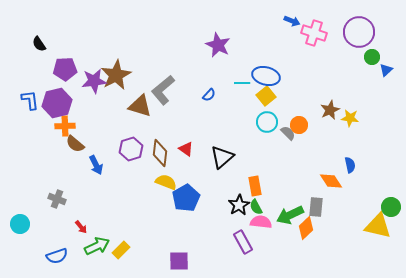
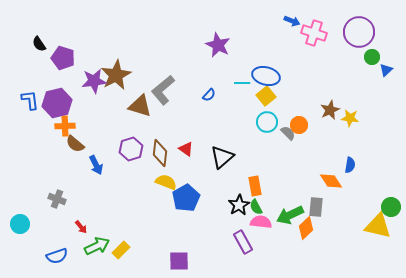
purple pentagon at (65, 69): moved 2 px left, 11 px up; rotated 20 degrees clockwise
blue semicircle at (350, 165): rotated 21 degrees clockwise
